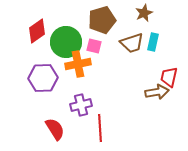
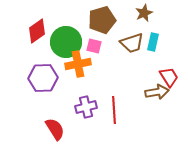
red trapezoid: rotated 135 degrees clockwise
purple cross: moved 5 px right, 2 px down
red line: moved 14 px right, 18 px up
